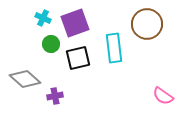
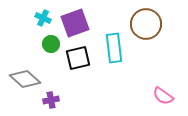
brown circle: moved 1 px left
purple cross: moved 4 px left, 4 px down
